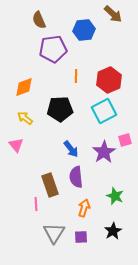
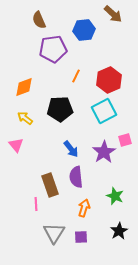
orange line: rotated 24 degrees clockwise
black star: moved 6 px right
